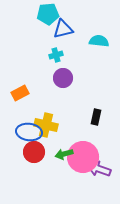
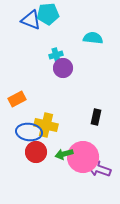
blue triangle: moved 32 px left, 9 px up; rotated 35 degrees clockwise
cyan semicircle: moved 6 px left, 3 px up
purple circle: moved 10 px up
orange rectangle: moved 3 px left, 6 px down
red circle: moved 2 px right
